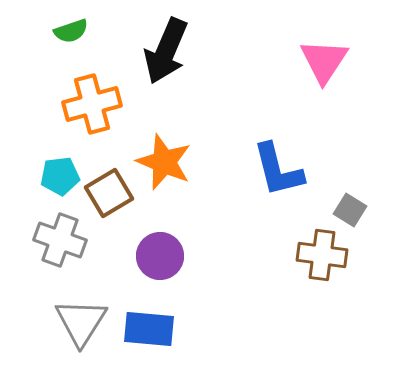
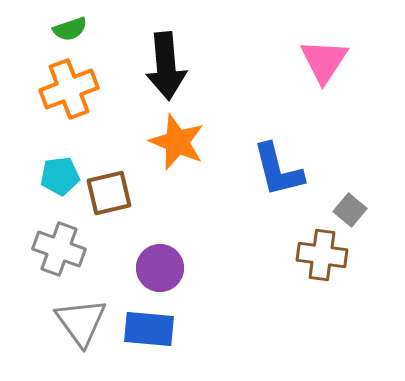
green semicircle: moved 1 px left, 2 px up
black arrow: moved 15 px down; rotated 28 degrees counterclockwise
orange cross: moved 23 px left, 15 px up; rotated 6 degrees counterclockwise
orange star: moved 13 px right, 20 px up
brown square: rotated 18 degrees clockwise
gray square: rotated 8 degrees clockwise
gray cross: moved 1 px left, 9 px down
purple circle: moved 12 px down
gray triangle: rotated 8 degrees counterclockwise
